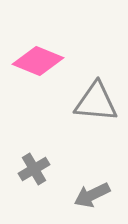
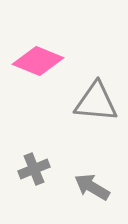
gray cross: rotated 8 degrees clockwise
gray arrow: moved 8 px up; rotated 57 degrees clockwise
